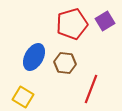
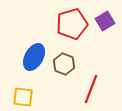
brown hexagon: moved 1 px left, 1 px down; rotated 15 degrees clockwise
yellow square: rotated 25 degrees counterclockwise
